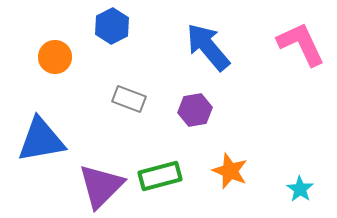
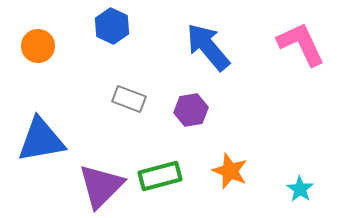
blue hexagon: rotated 8 degrees counterclockwise
orange circle: moved 17 px left, 11 px up
purple hexagon: moved 4 px left
